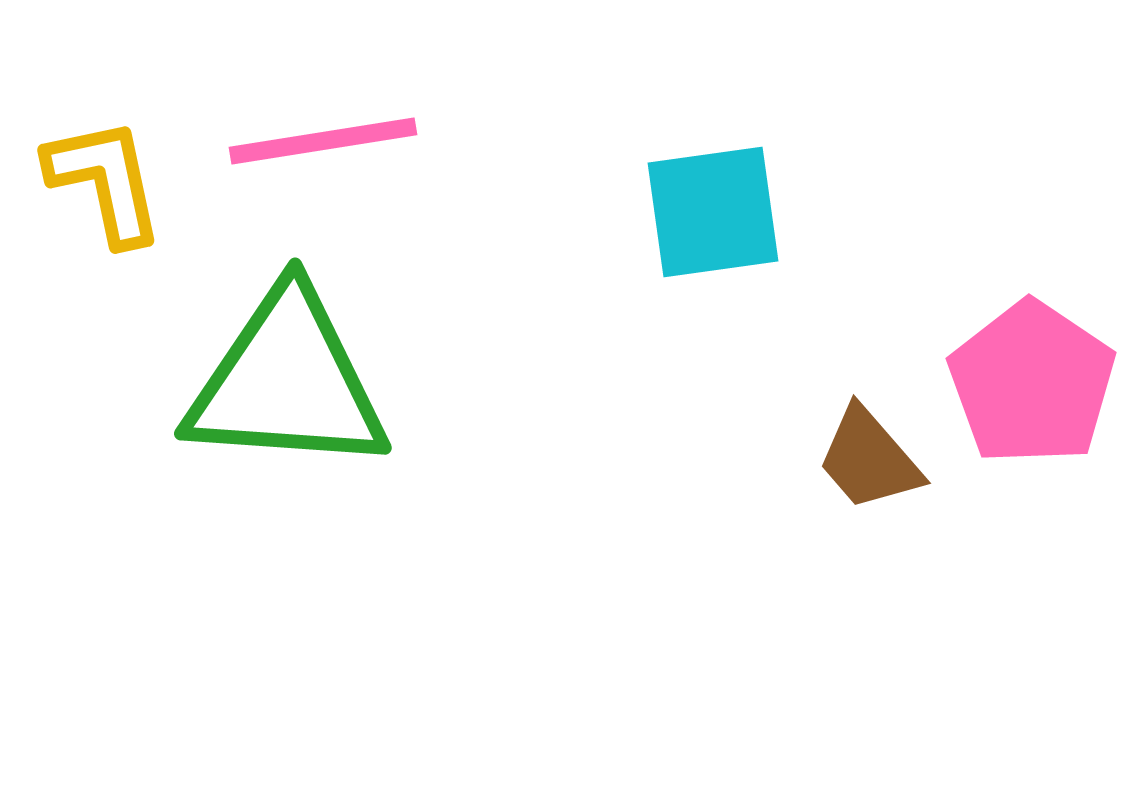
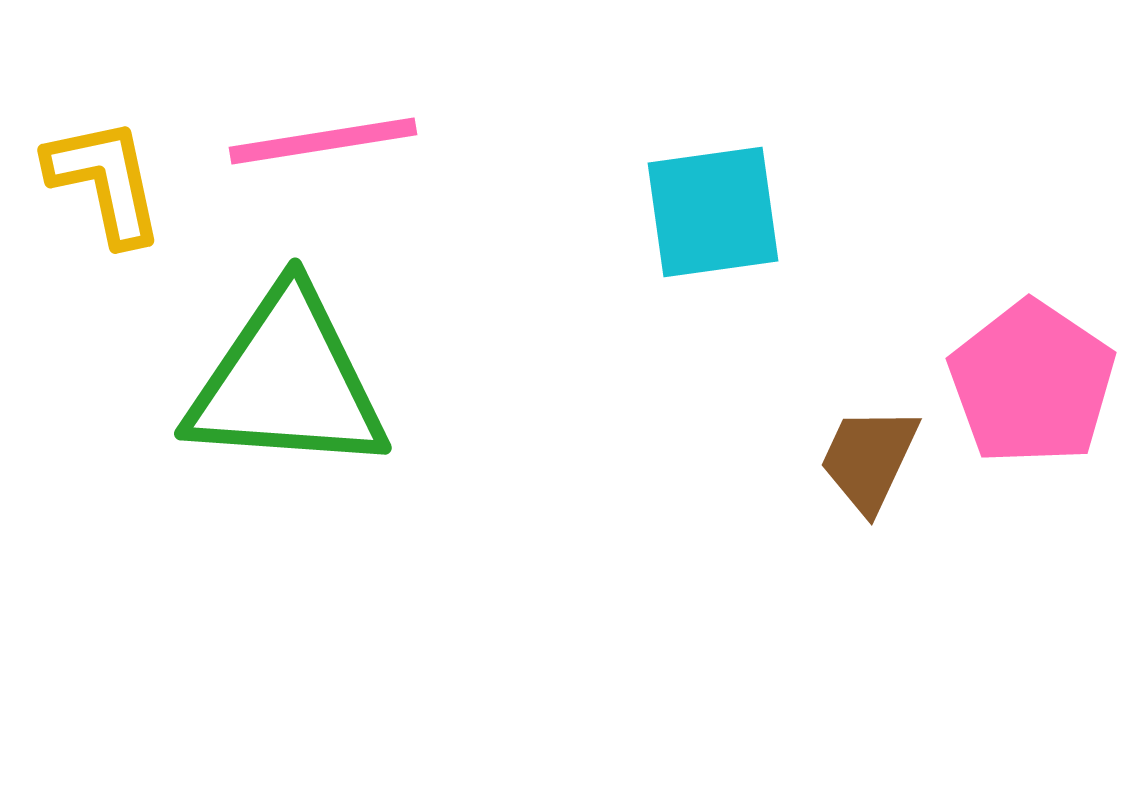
brown trapezoid: rotated 66 degrees clockwise
